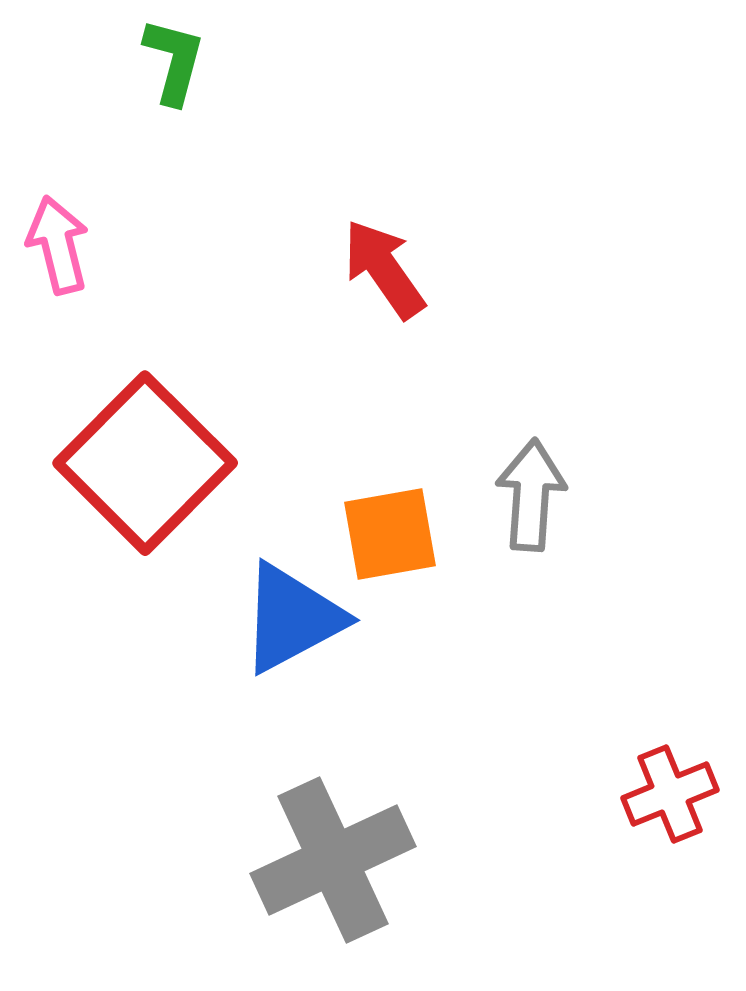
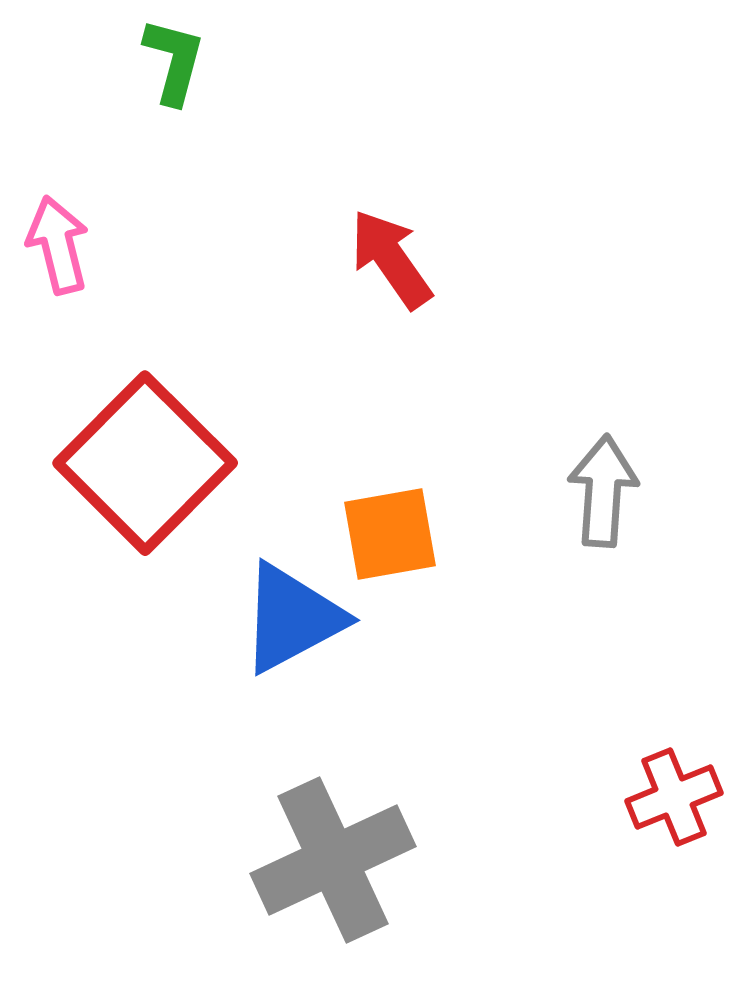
red arrow: moved 7 px right, 10 px up
gray arrow: moved 72 px right, 4 px up
red cross: moved 4 px right, 3 px down
